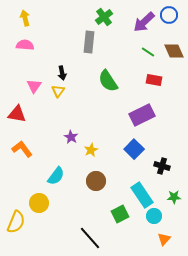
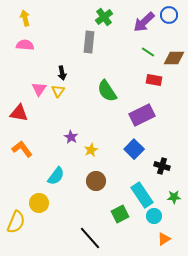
brown diamond: moved 7 px down; rotated 65 degrees counterclockwise
green semicircle: moved 1 px left, 10 px down
pink triangle: moved 5 px right, 3 px down
red triangle: moved 2 px right, 1 px up
orange triangle: rotated 16 degrees clockwise
